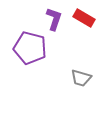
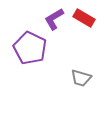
purple L-shape: rotated 140 degrees counterclockwise
purple pentagon: rotated 12 degrees clockwise
